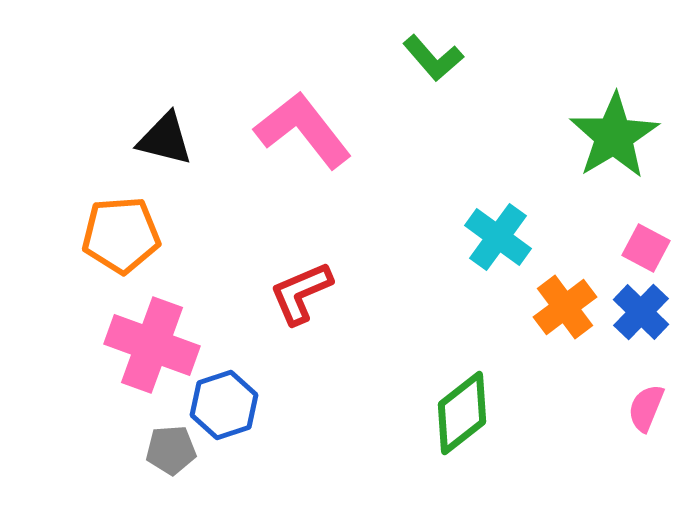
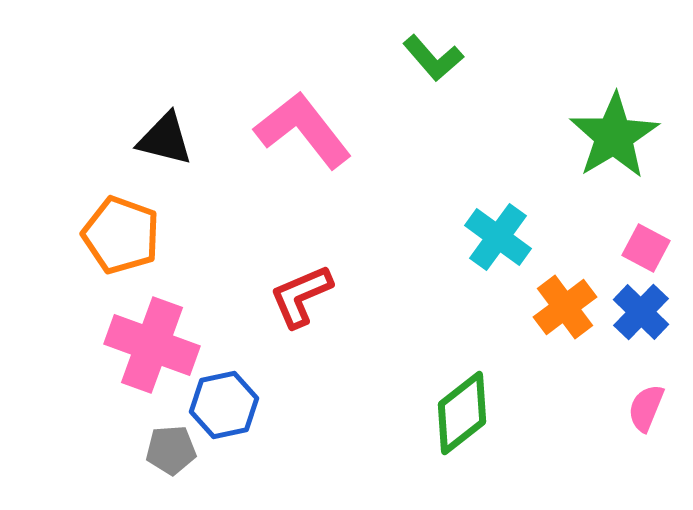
orange pentagon: rotated 24 degrees clockwise
red L-shape: moved 3 px down
blue hexagon: rotated 6 degrees clockwise
